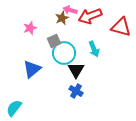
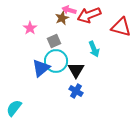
pink arrow: moved 1 px left
red arrow: moved 1 px left, 1 px up
pink star: rotated 16 degrees counterclockwise
cyan circle: moved 8 px left, 8 px down
blue triangle: moved 9 px right, 1 px up
